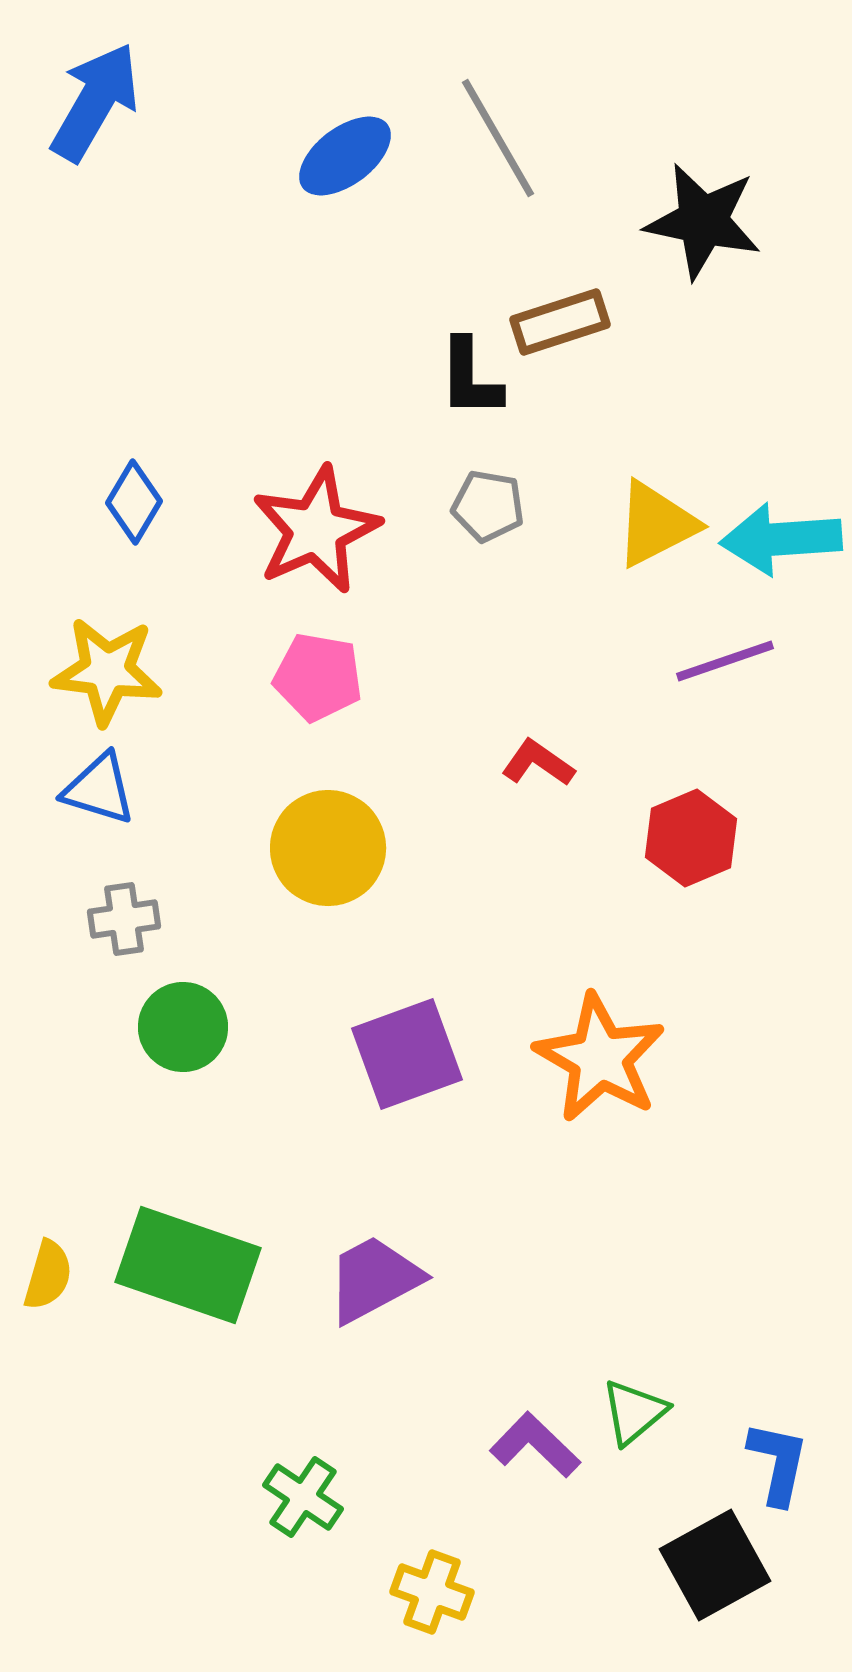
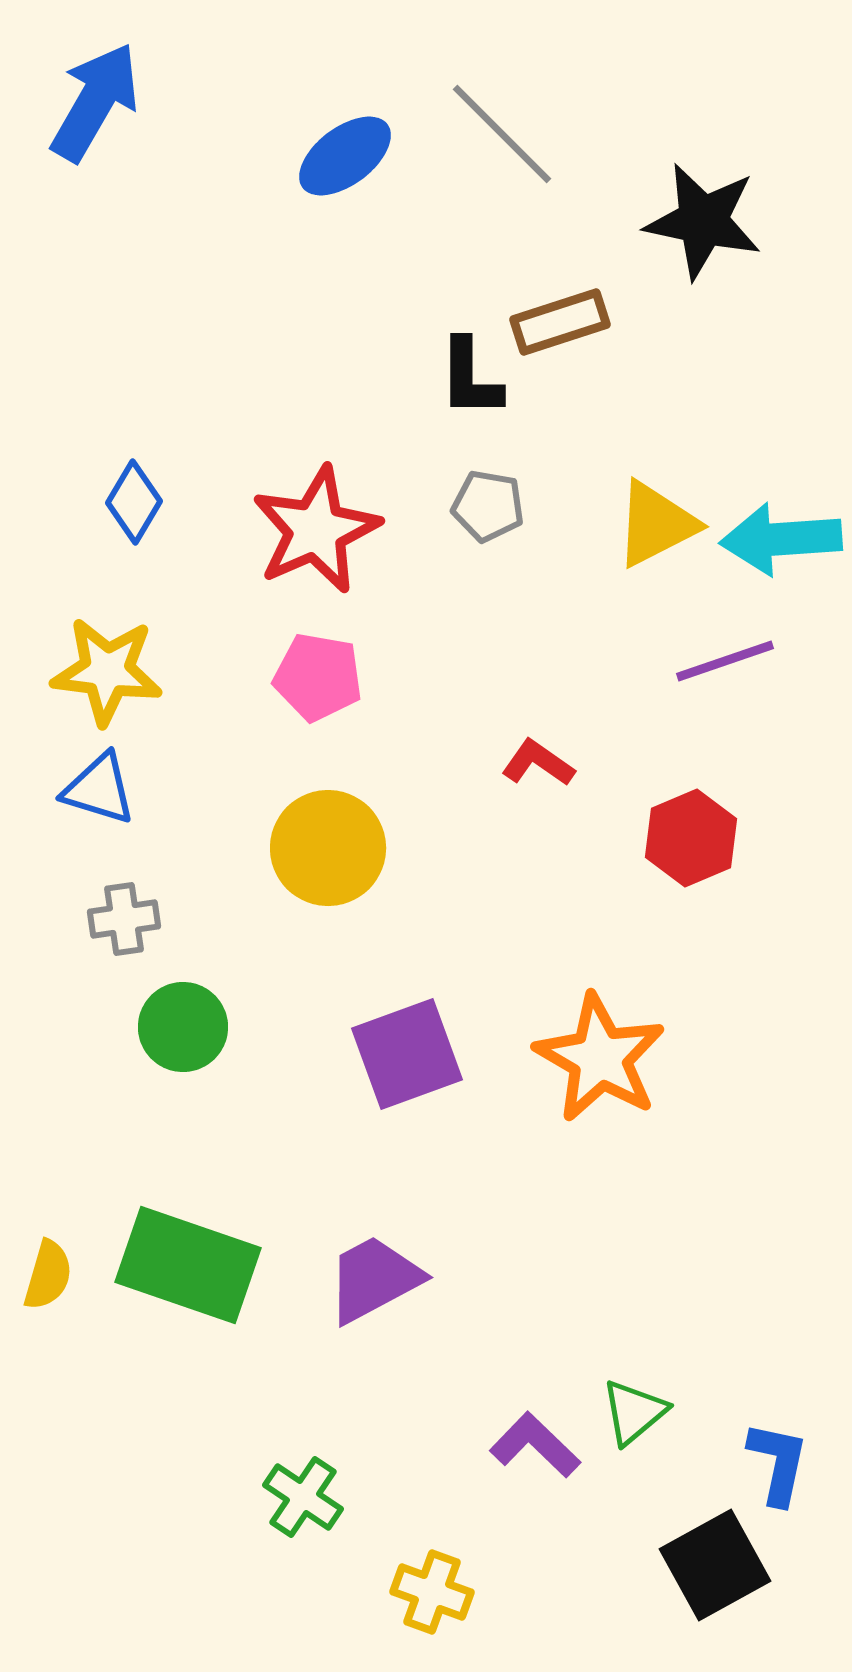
gray line: moved 4 px right, 4 px up; rotated 15 degrees counterclockwise
